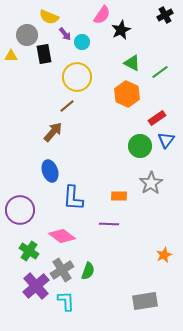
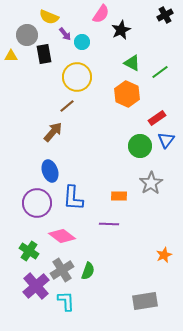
pink semicircle: moved 1 px left, 1 px up
purple circle: moved 17 px right, 7 px up
